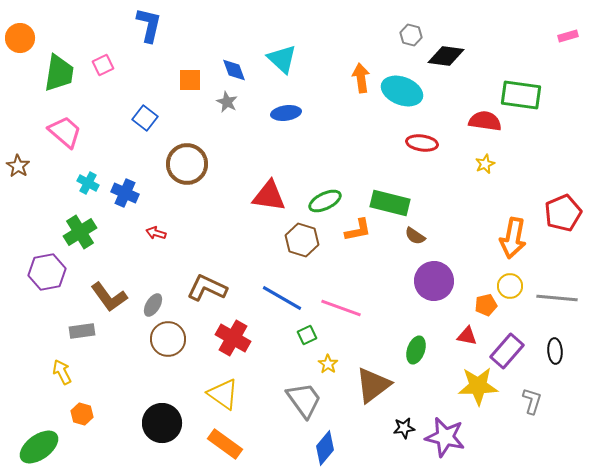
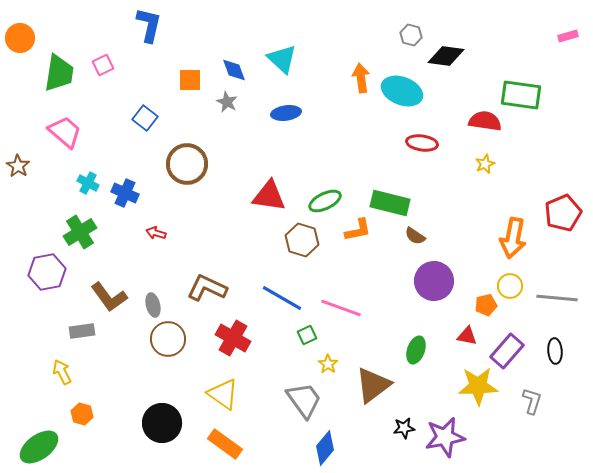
gray ellipse at (153, 305): rotated 45 degrees counterclockwise
purple star at (445, 437): rotated 24 degrees counterclockwise
